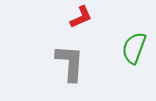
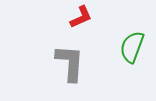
green semicircle: moved 2 px left, 1 px up
